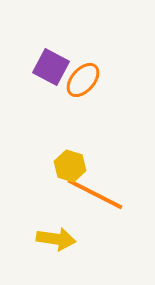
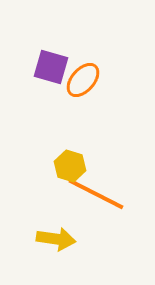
purple square: rotated 12 degrees counterclockwise
orange line: moved 1 px right
